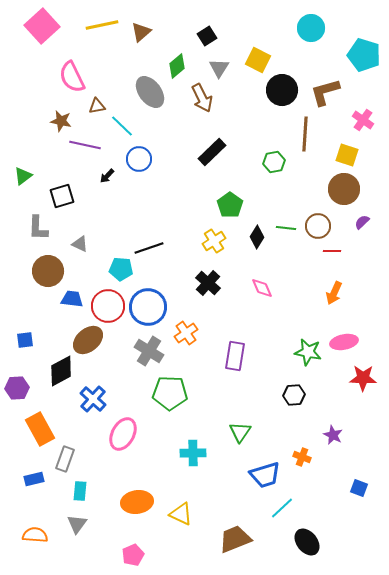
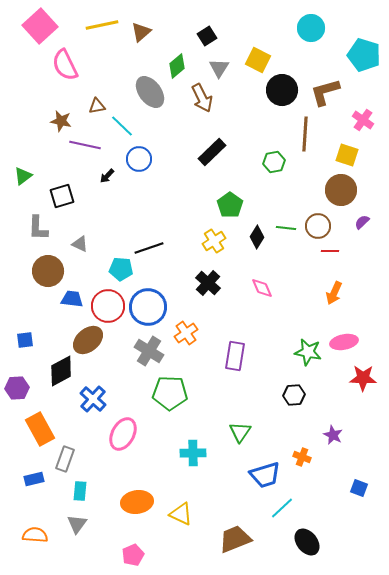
pink square at (42, 26): moved 2 px left
pink semicircle at (72, 77): moved 7 px left, 12 px up
brown circle at (344, 189): moved 3 px left, 1 px down
red line at (332, 251): moved 2 px left
